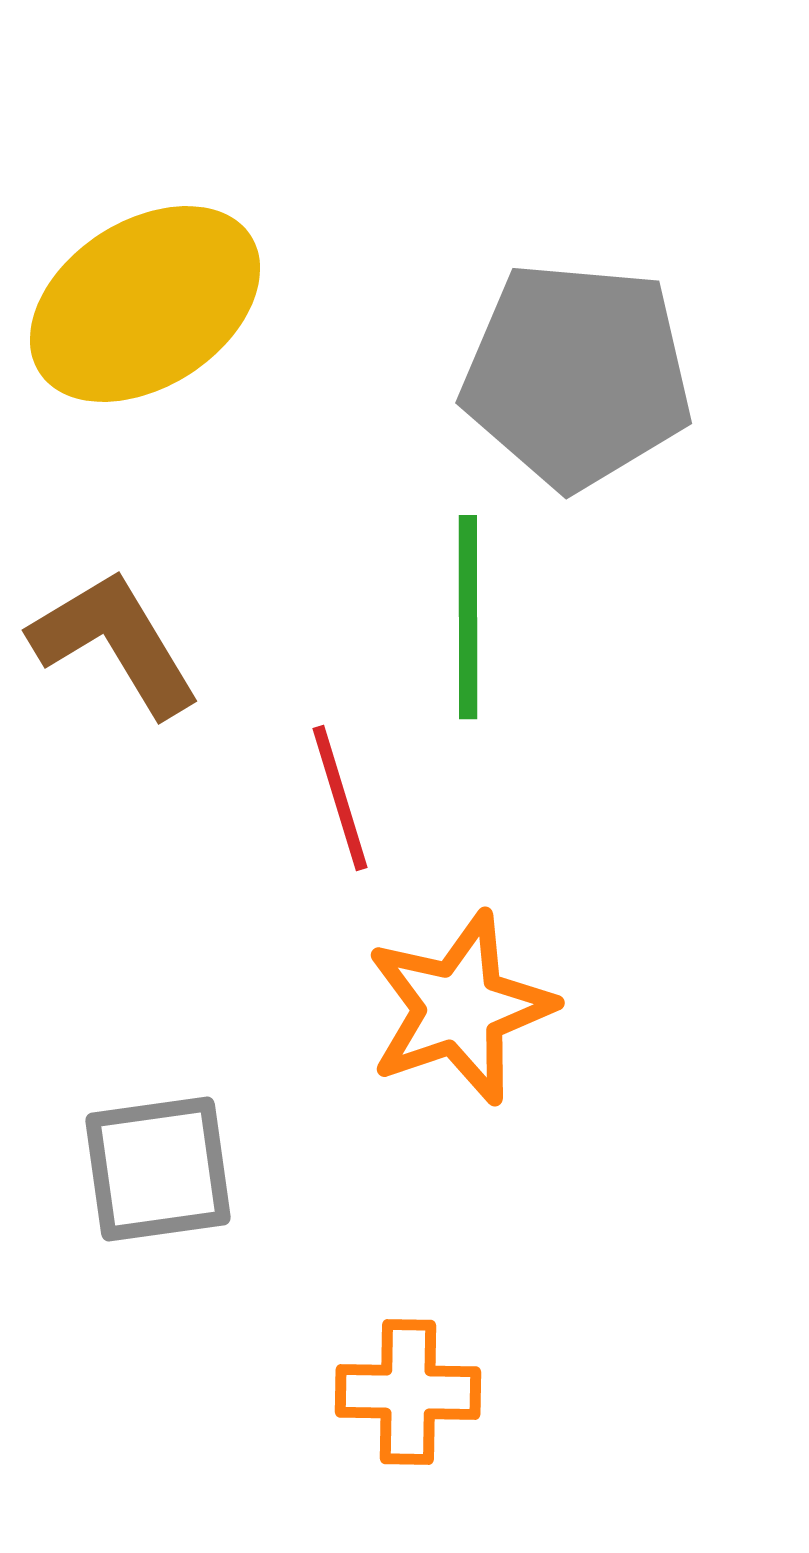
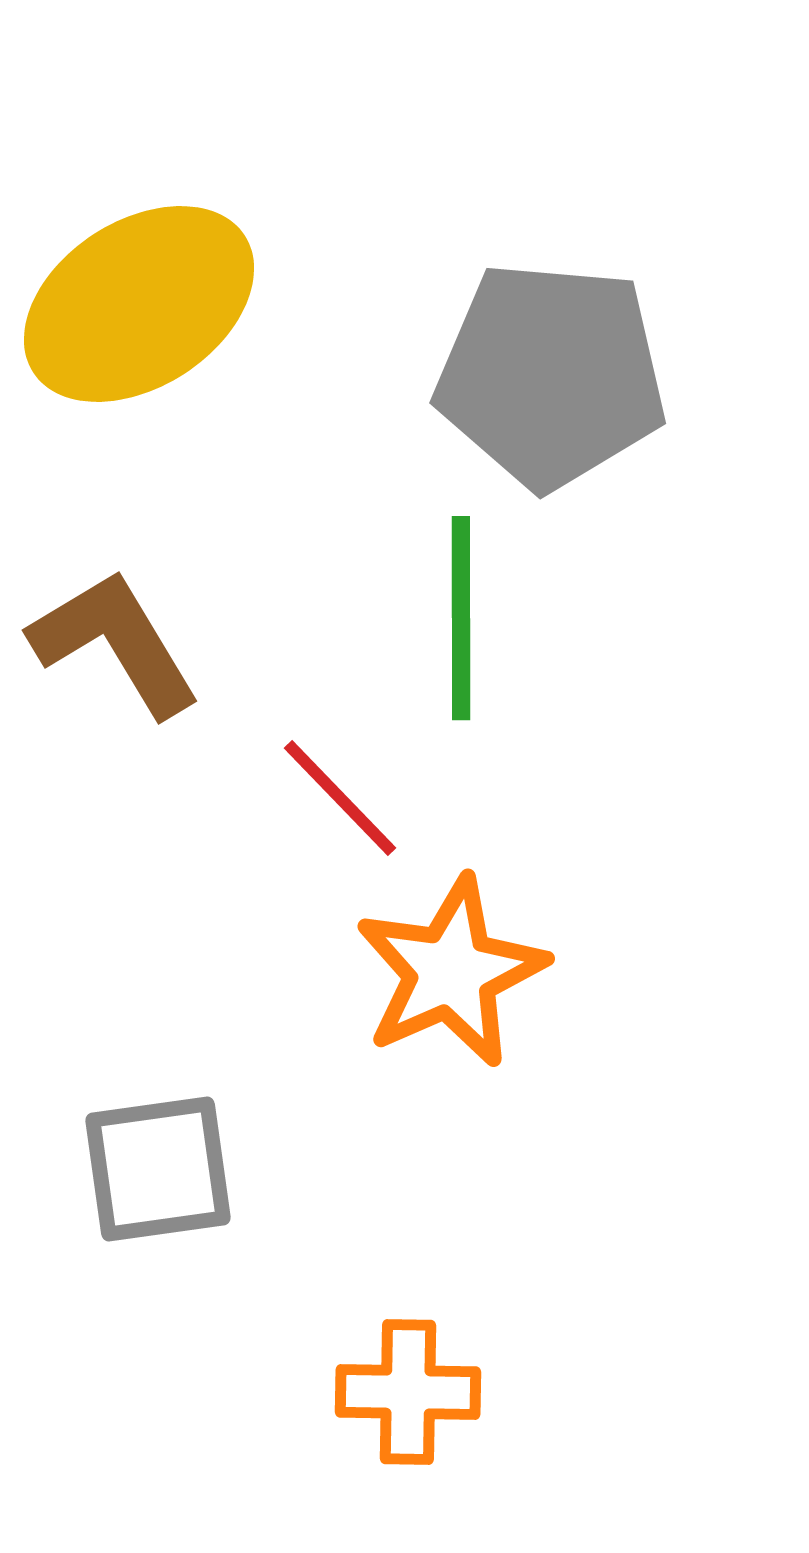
yellow ellipse: moved 6 px left
gray pentagon: moved 26 px left
green line: moved 7 px left, 1 px down
red line: rotated 27 degrees counterclockwise
orange star: moved 9 px left, 36 px up; rotated 5 degrees counterclockwise
